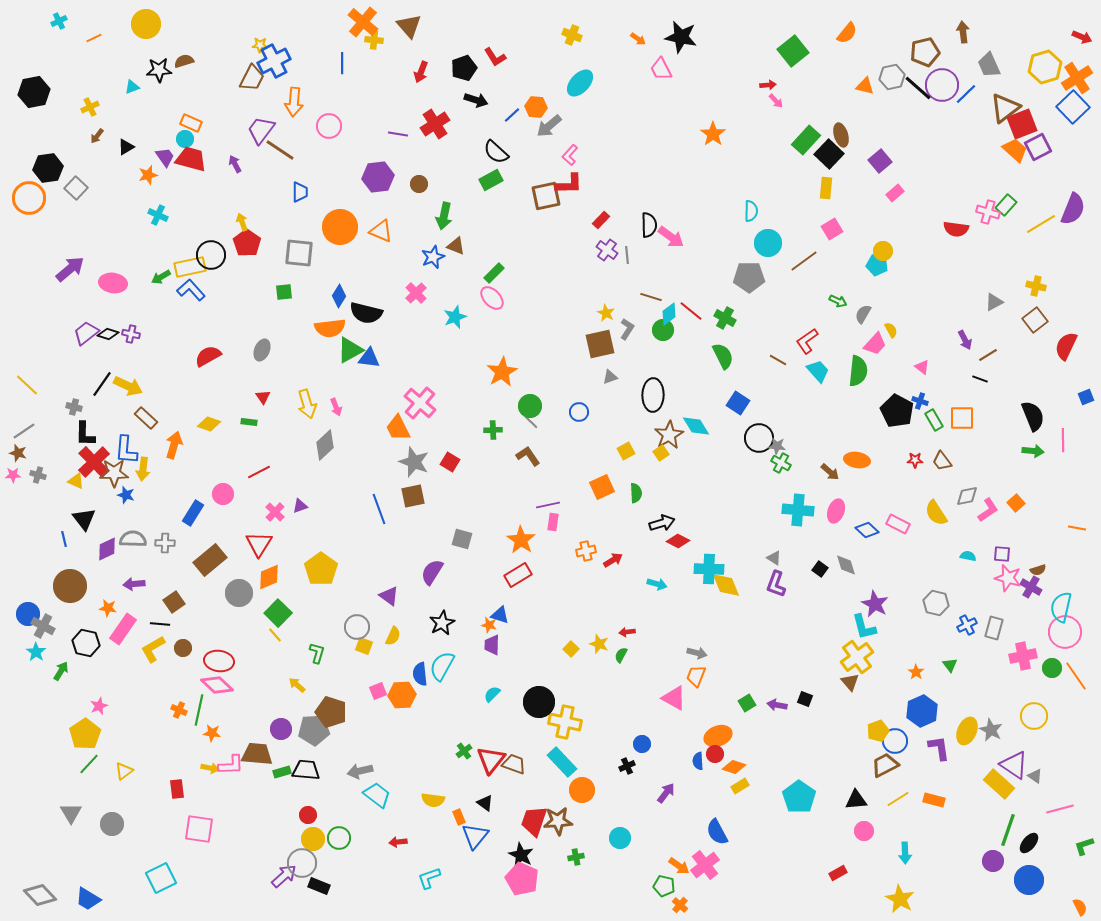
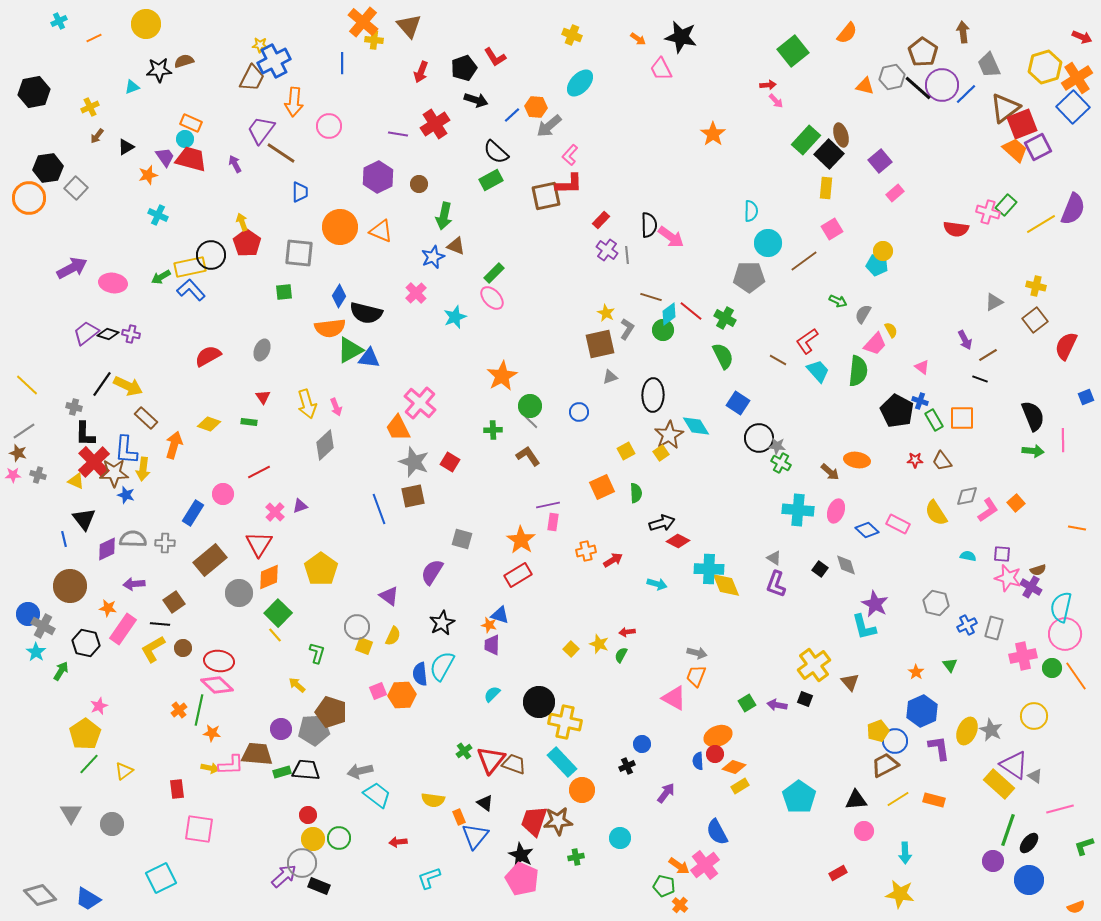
brown pentagon at (925, 52): moved 2 px left; rotated 24 degrees counterclockwise
brown line at (280, 150): moved 1 px right, 3 px down
purple hexagon at (378, 177): rotated 20 degrees counterclockwise
purple arrow at (70, 269): moved 2 px right, 1 px up; rotated 12 degrees clockwise
orange star at (502, 372): moved 4 px down
pink circle at (1065, 632): moved 2 px down
yellow cross at (857, 657): moved 43 px left, 8 px down
orange cross at (179, 710): rotated 28 degrees clockwise
yellow star at (900, 899): moved 5 px up; rotated 20 degrees counterclockwise
orange semicircle at (1080, 907): moved 4 px left; rotated 96 degrees clockwise
